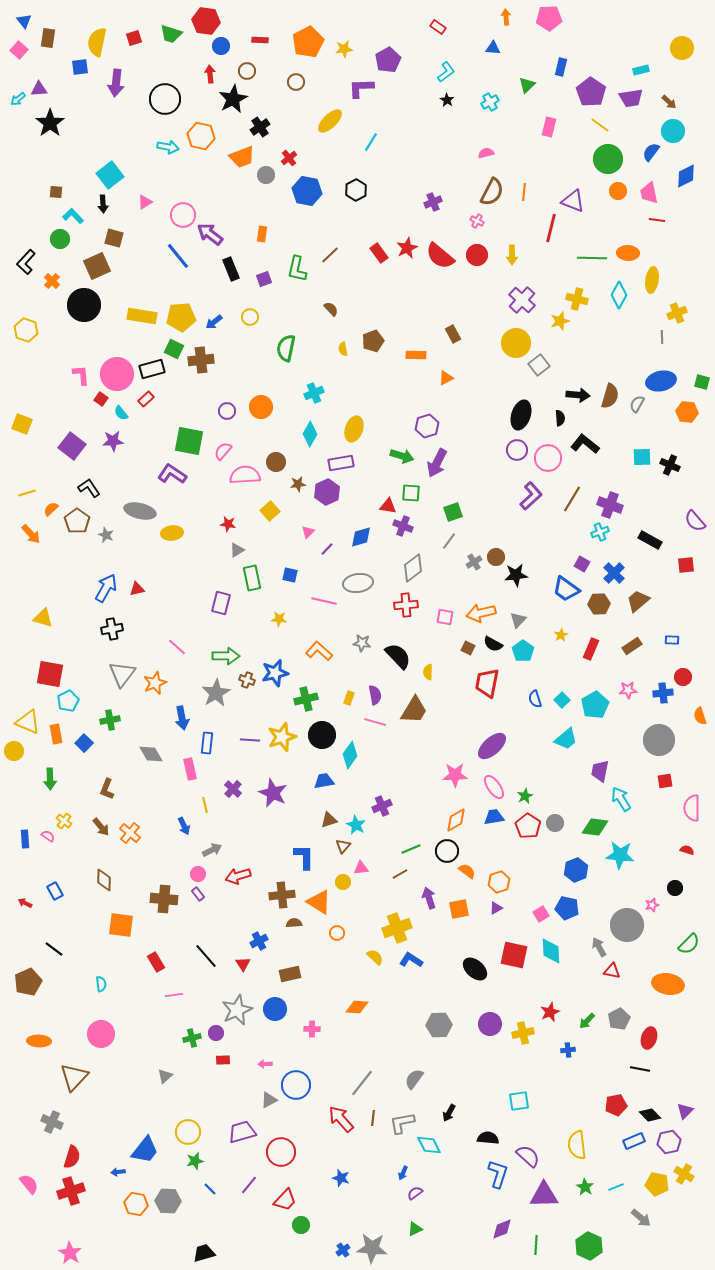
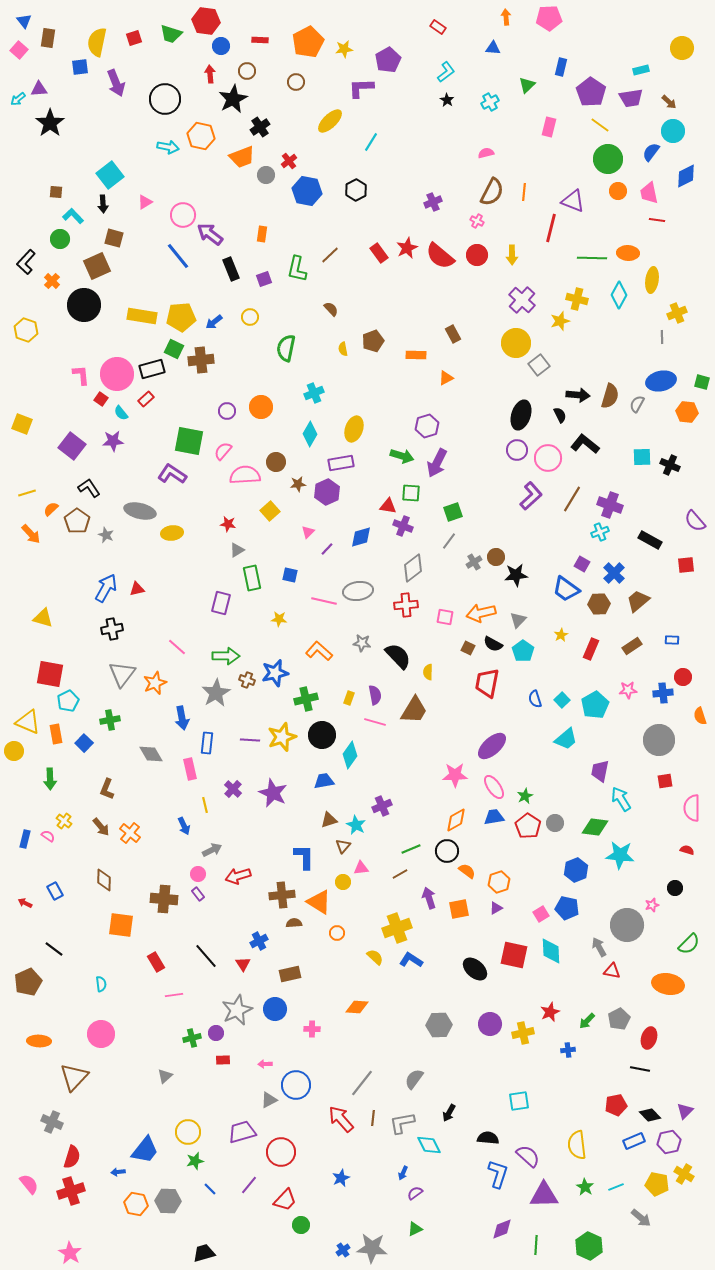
purple arrow at (116, 83): rotated 28 degrees counterclockwise
red cross at (289, 158): moved 3 px down
black semicircle at (560, 418): moved 3 px up; rotated 21 degrees counterclockwise
gray ellipse at (358, 583): moved 8 px down
blue rectangle at (25, 839): rotated 18 degrees clockwise
blue star at (341, 1178): rotated 30 degrees clockwise
